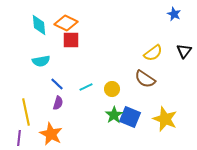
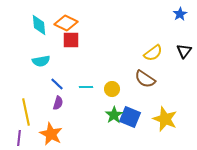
blue star: moved 6 px right; rotated 16 degrees clockwise
cyan line: rotated 24 degrees clockwise
